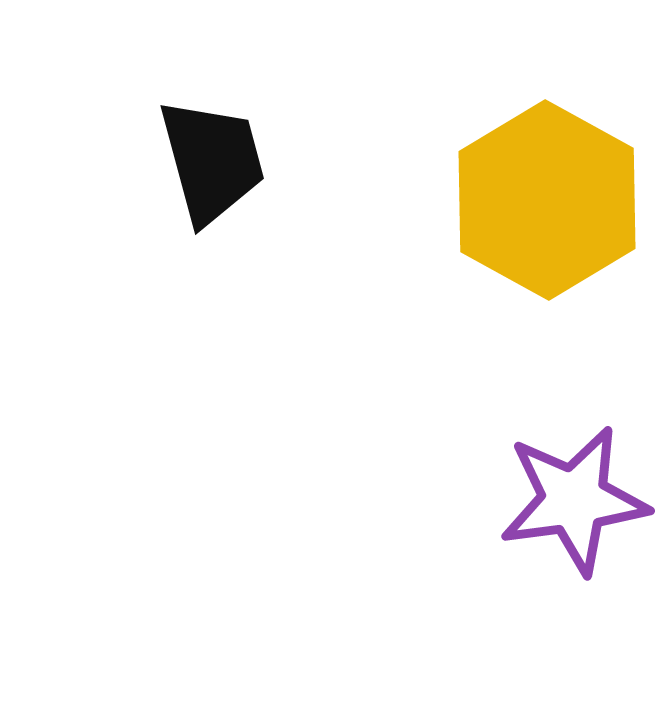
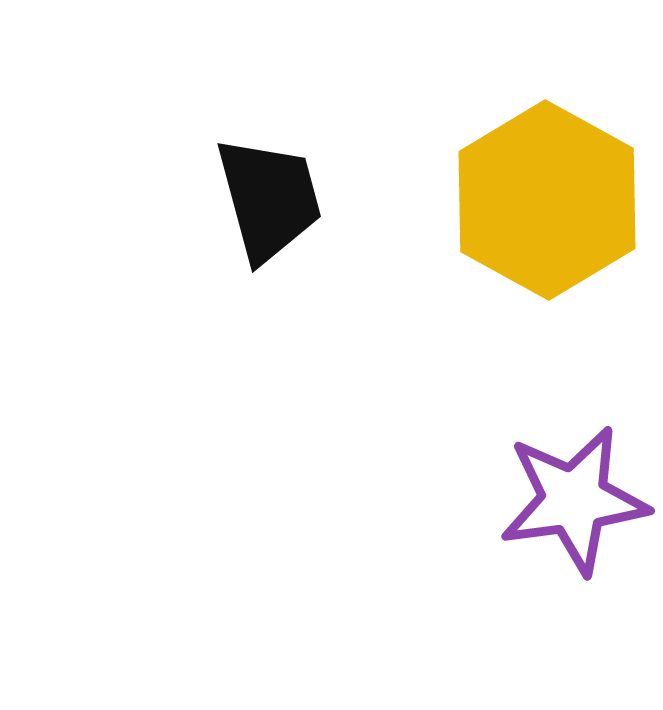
black trapezoid: moved 57 px right, 38 px down
